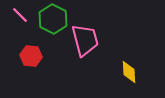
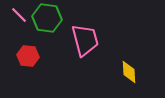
pink line: moved 1 px left
green hexagon: moved 6 px left, 1 px up; rotated 20 degrees counterclockwise
red hexagon: moved 3 px left
